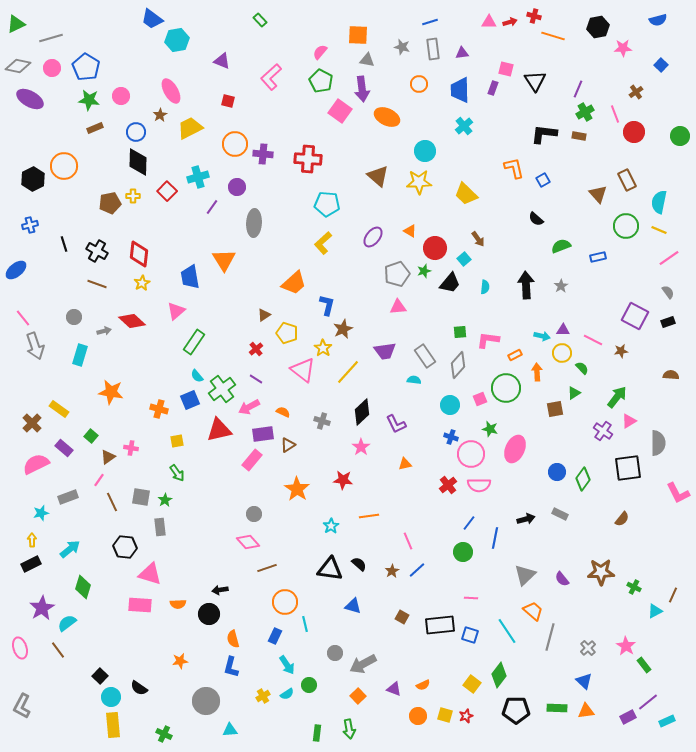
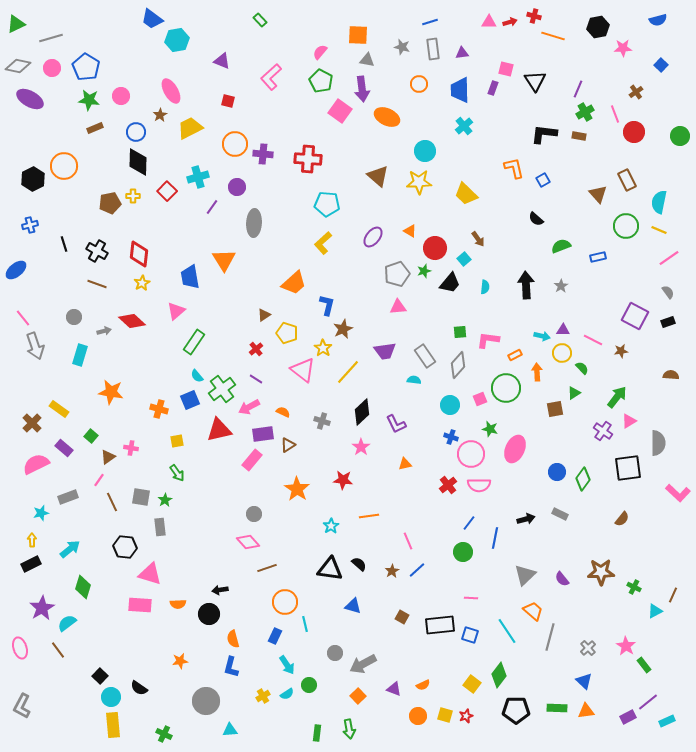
pink L-shape at (678, 493): rotated 20 degrees counterclockwise
